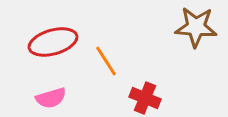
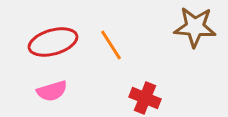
brown star: moved 1 px left
orange line: moved 5 px right, 16 px up
pink semicircle: moved 1 px right, 7 px up
